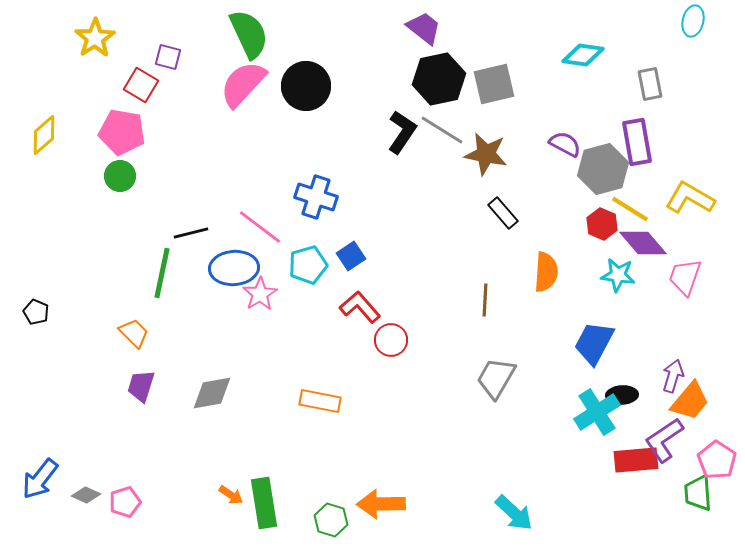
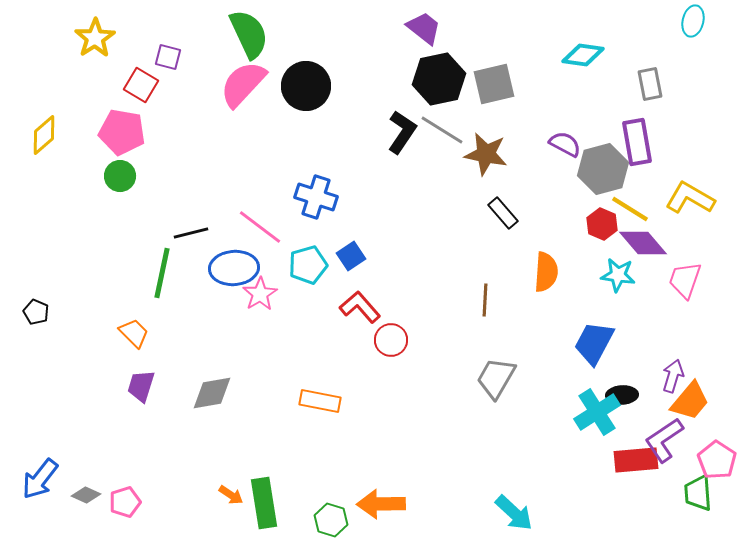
pink trapezoid at (685, 277): moved 3 px down
